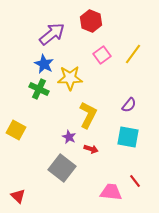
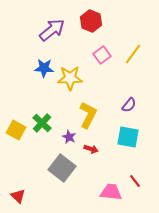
purple arrow: moved 4 px up
blue star: moved 4 px down; rotated 24 degrees counterclockwise
green cross: moved 3 px right, 34 px down; rotated 18 degrees clockwise
